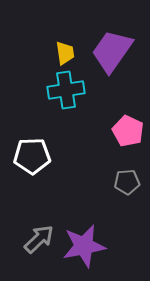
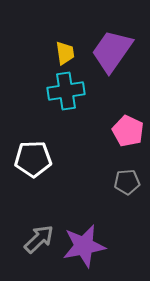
cyan cross: moved 1 px down
white pentagon: moved 1 px right, 3 px down
